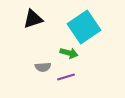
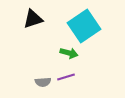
cyan square: moved 1 px up
gray semicircle: moved 15 px down
